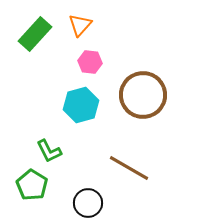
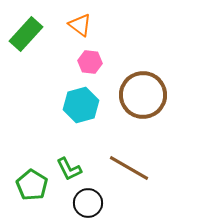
orange triangle: rotated 35 degrees counterclockwise
green rectangle: moved 9 px left
green L-shape: moved 20 px right, 18 px down
